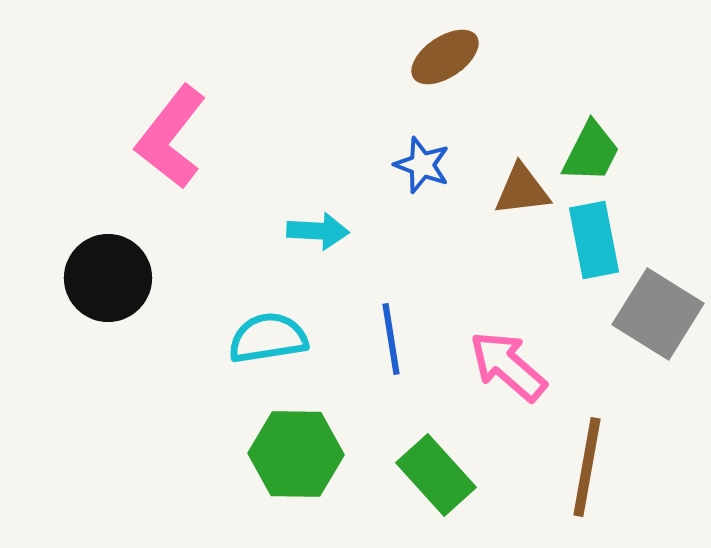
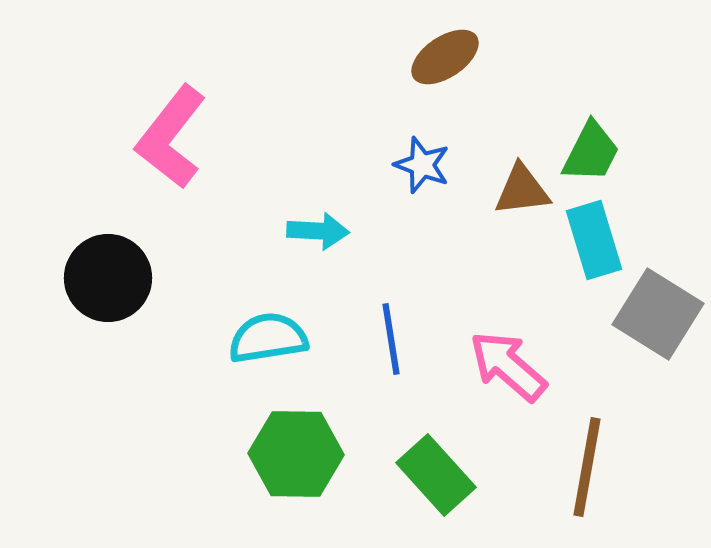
cyan rectangle: rotated 6 degrees counterclockwise
